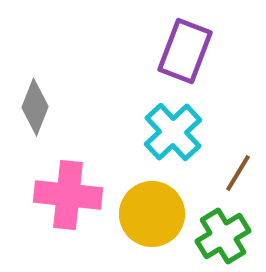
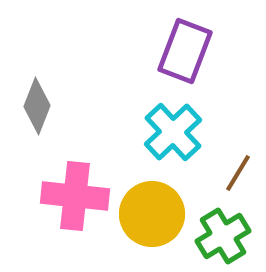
gray diamond: moved 2 px right, 1 px up
pink cross: moved 7 px right, 1 px down
